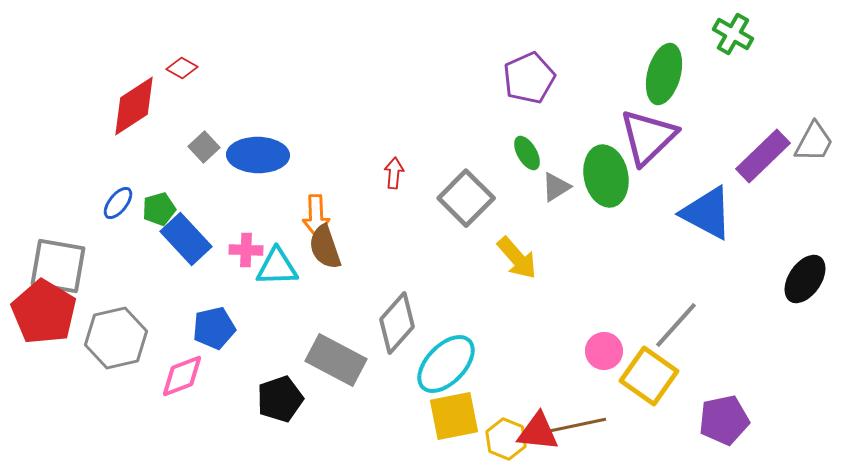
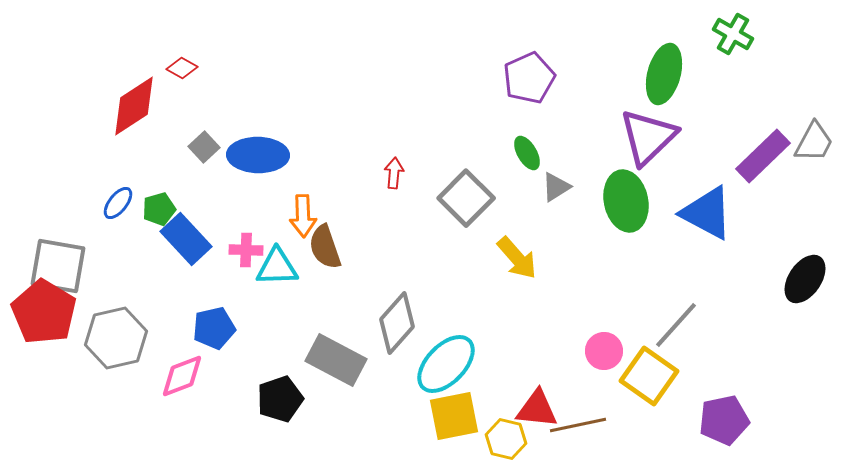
green ellipse at (606, 176): moved 20 px right, 25 px down
orange arrow at (316, 216): moved 13 px left
red triangle at (538, 432): moved 1 px left, 23 px up
yellow hexagon at (506, 439): rotated 9 degrees counterclockwise
